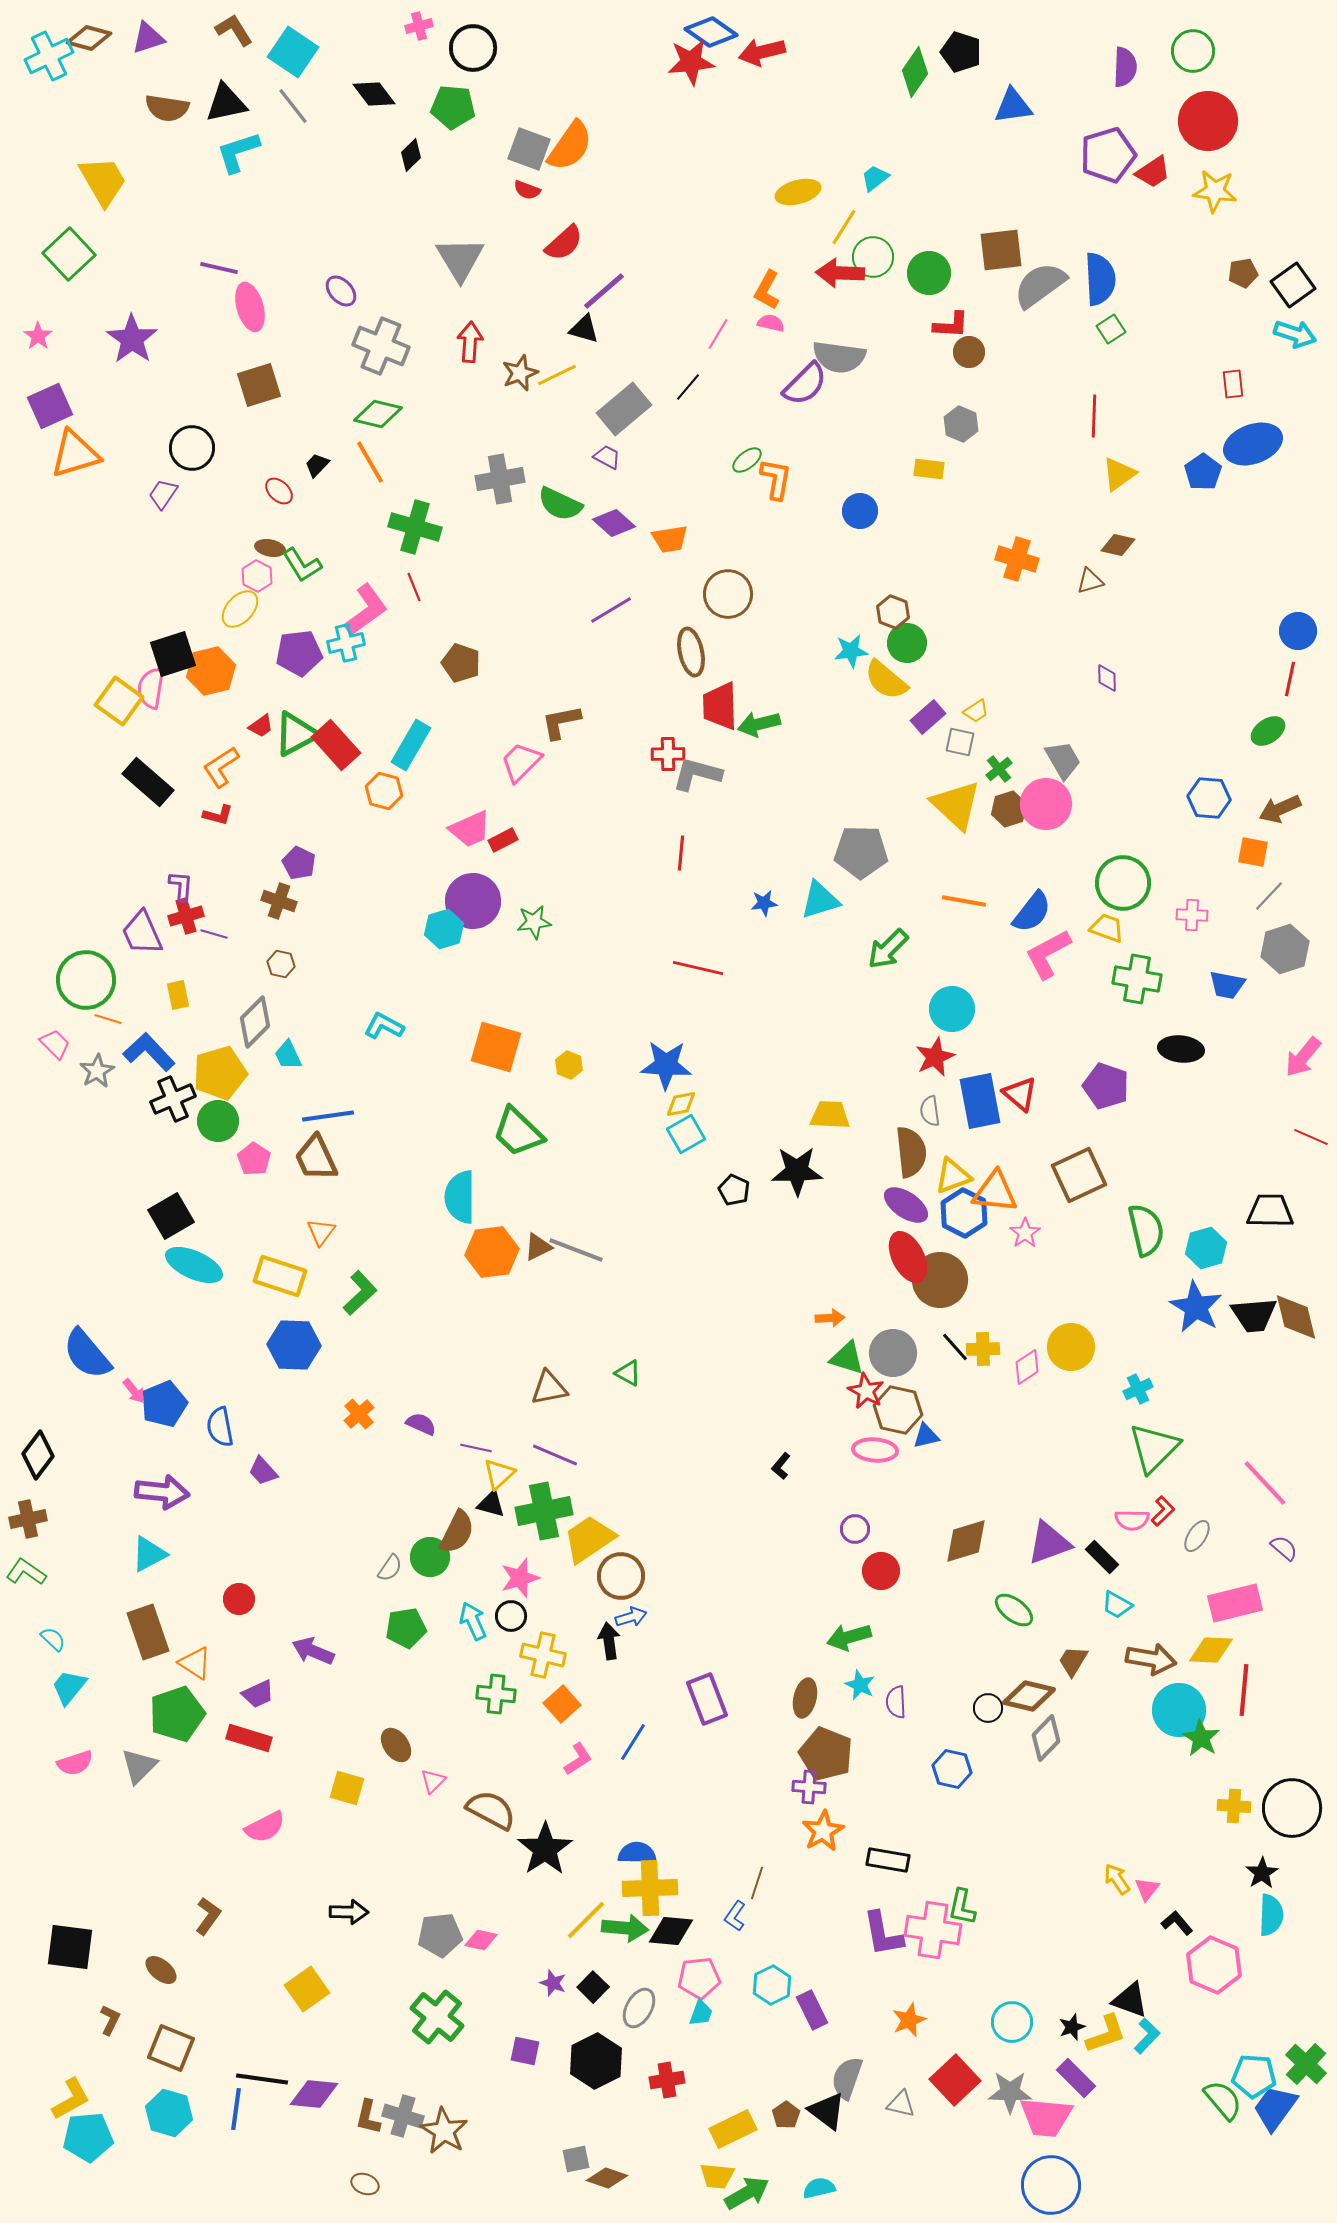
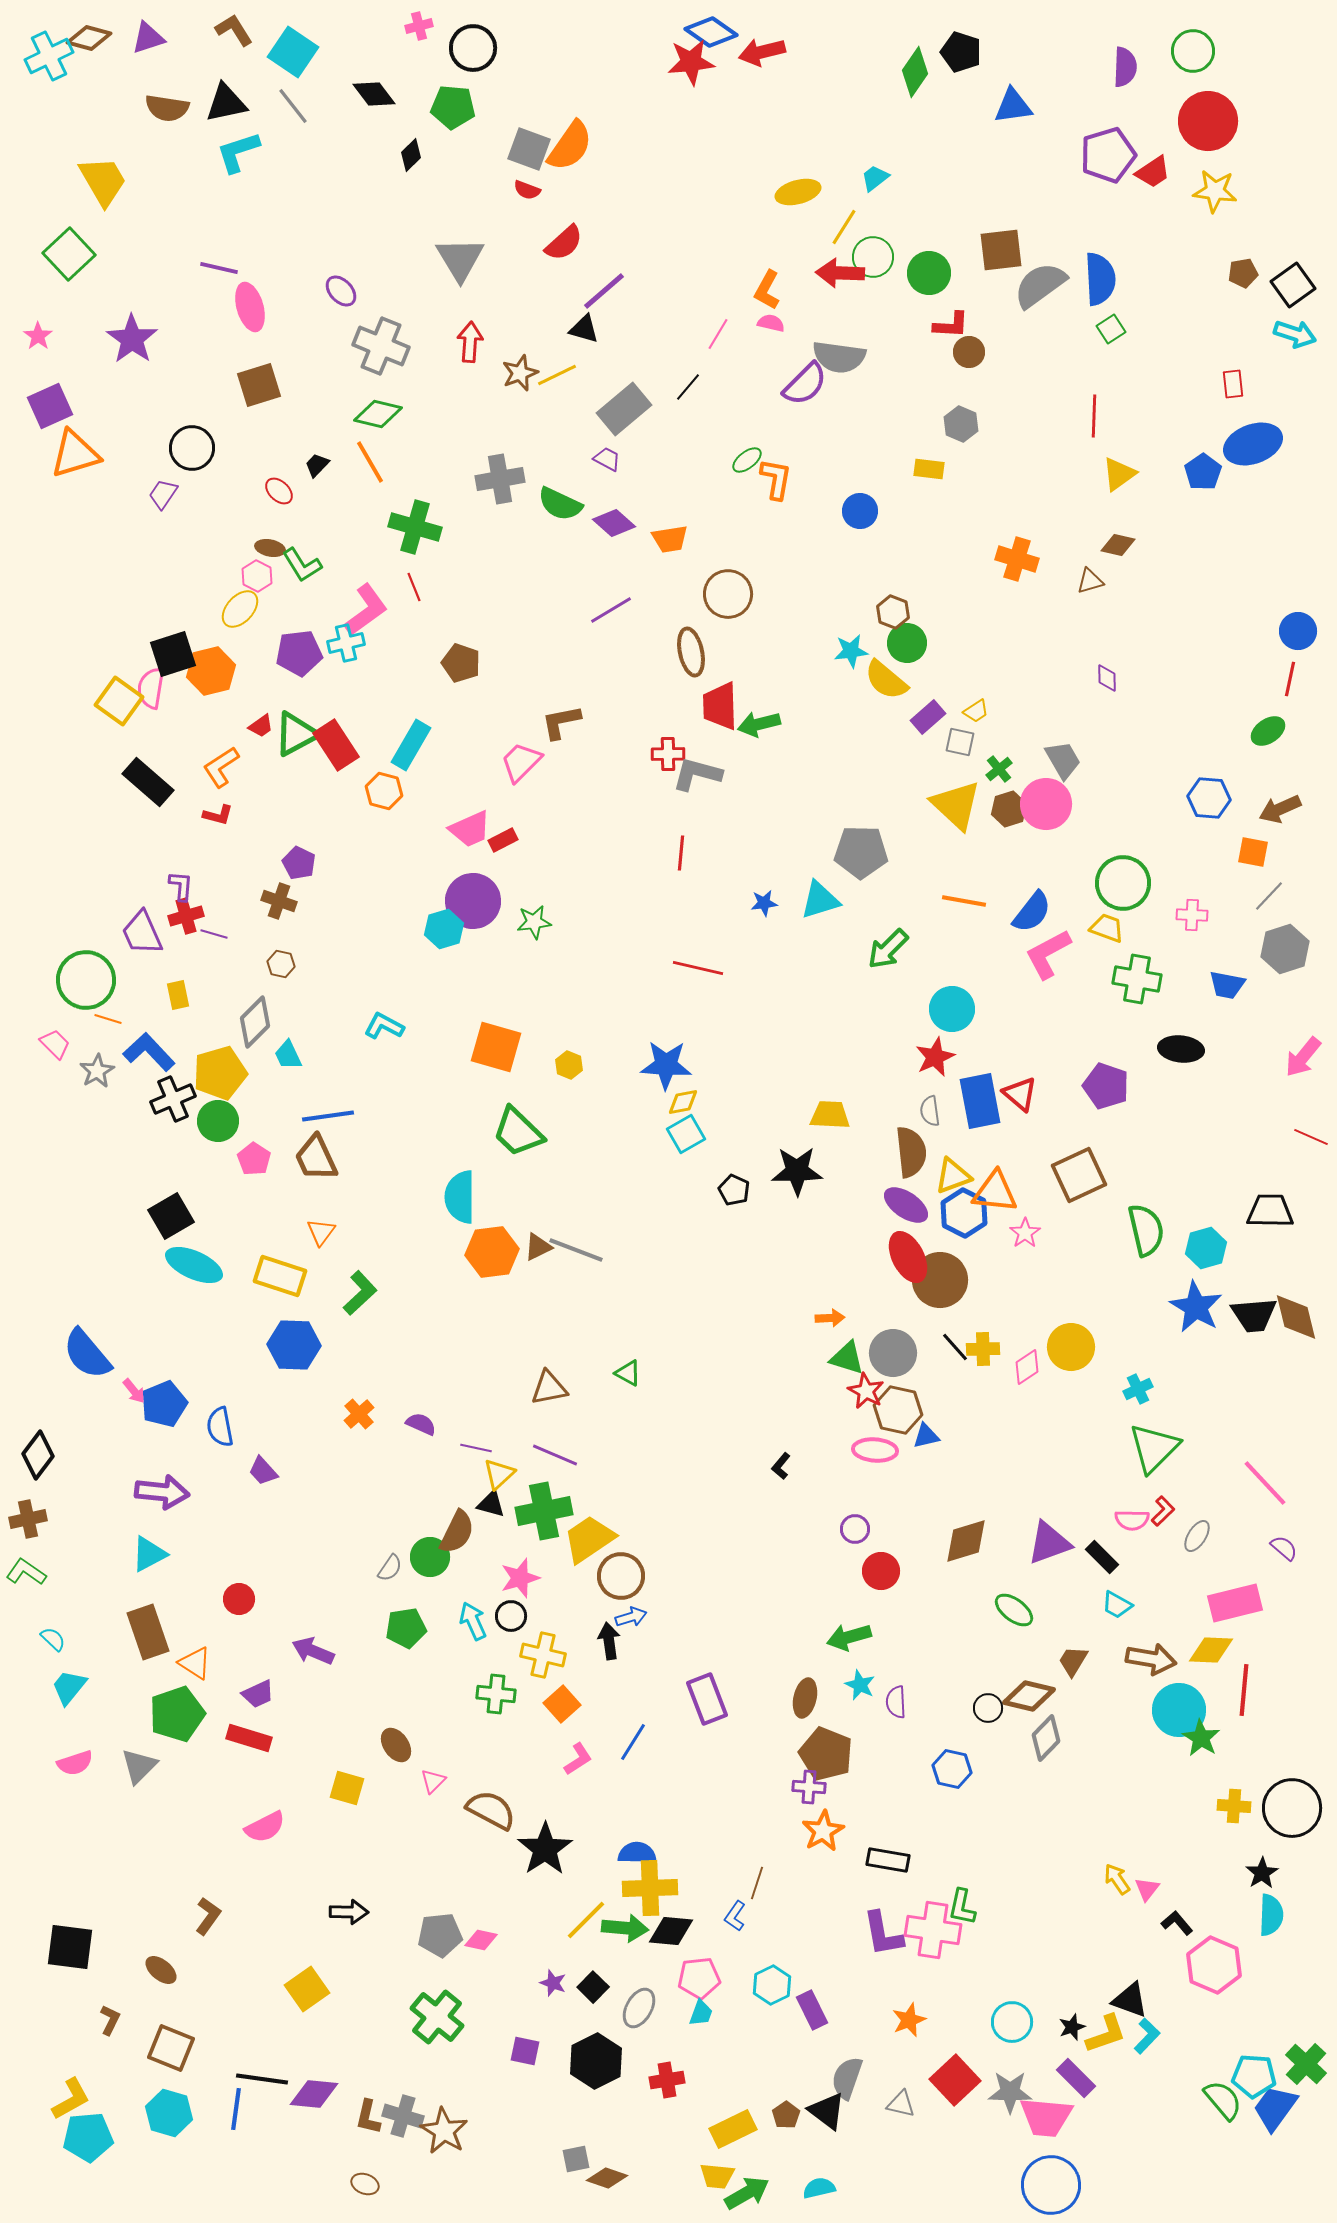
purple trapezoid at (607, 457): moved 2 px down
red rectangle at (336, 745): rotated 9 degrees clockwise
yellow diamond at (681, 1104): moved 2 px right, 2 px up
